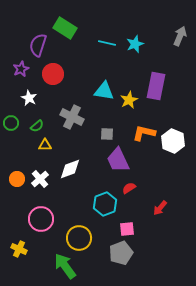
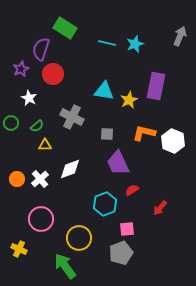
purple semicircle: moved 3 px right, 4 px down
purple trapezoid: moved 3 px down
red semicircle: moved 3 px right, 2 px down
